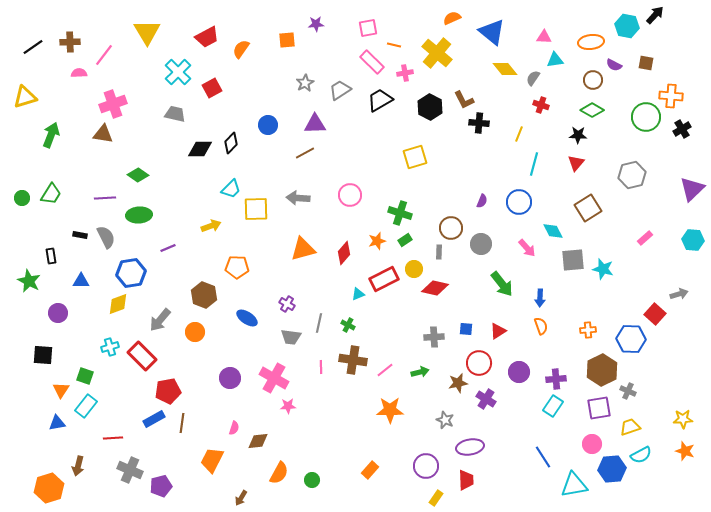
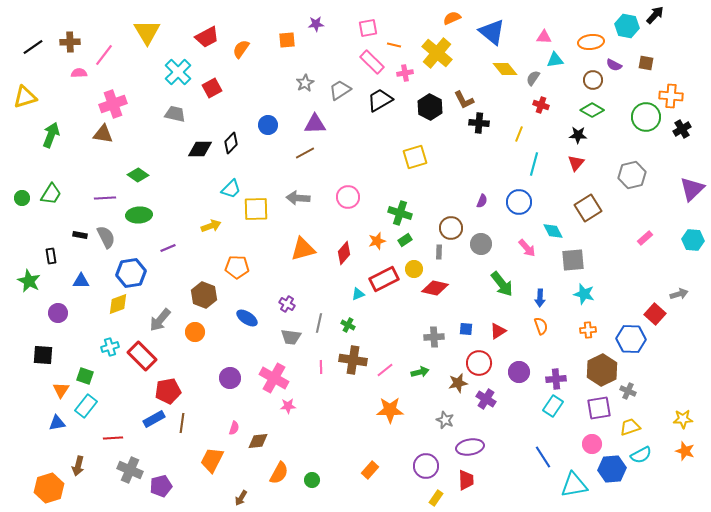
pink circle at (350, 195): moved 2 px left, 2 px down
cyan star at (603, 269): moved 19 px left, 25 px down
